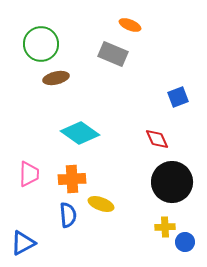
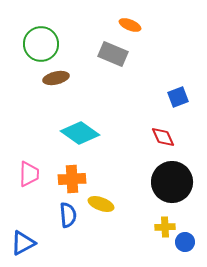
red diamond: moved 6 px right, 2 px up
